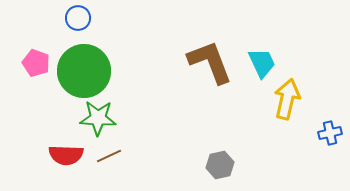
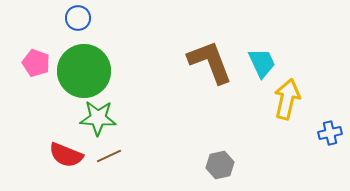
red semicircle: rotated 20 degrees clockwise
